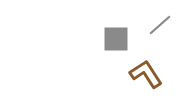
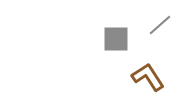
brown L-shape: moved 2 px right, 3 px down
